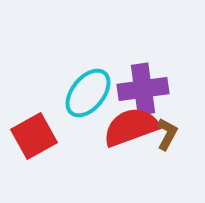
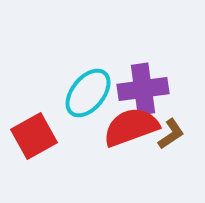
brown L-shape: moved 4 px right; rotated 28 degrees clockwise
